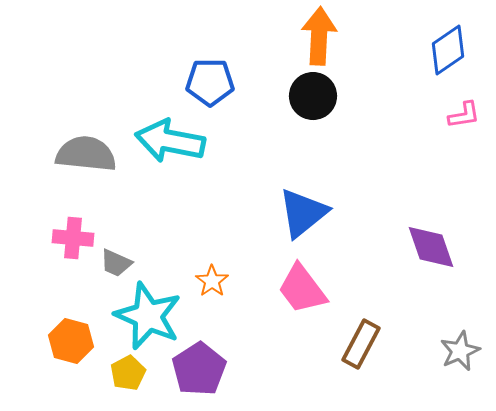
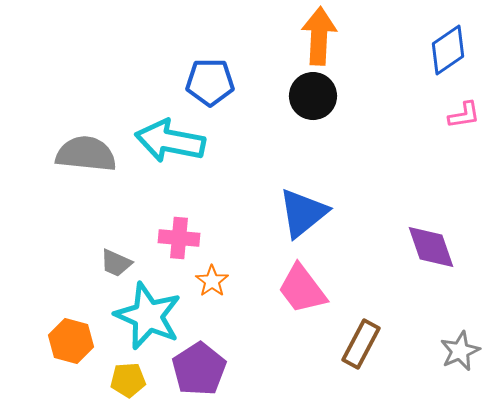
pink cross: moved 106 px right
yellow pentagon: moved 7 px down; rotated 24 degrees clockwise
